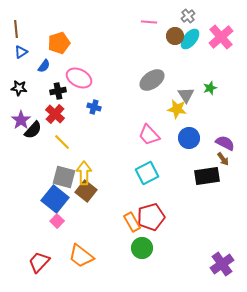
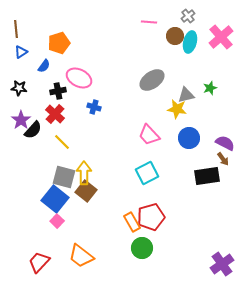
cyan ellipse: moved 3 px down; rotated 25 degrees counterclockwise
gray triangle: rotated 48 degrees clockwise
